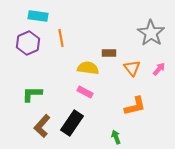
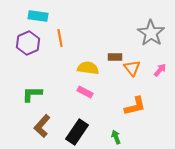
orange line: moved 1 px left
brown rectangle: moved 6 px right, 4 px down
pink arrow: moved 1 px right, 1 px down
black rectangle: moved 5 px right, 9 px down
